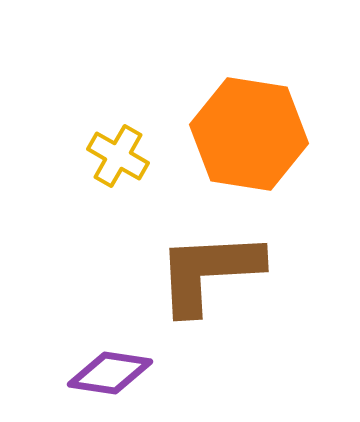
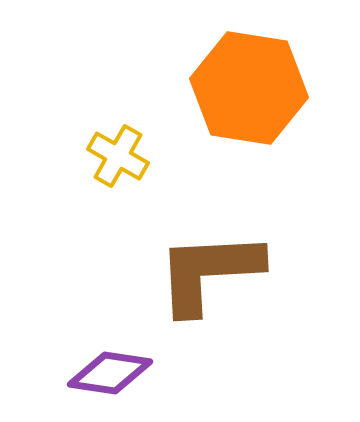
orange hexagon: moved 46 px up
